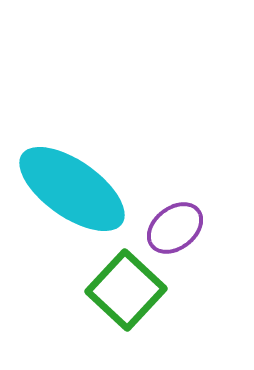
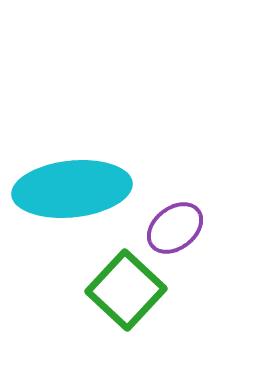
cyan ellipse: rotated 41 degrees counterclockwise
